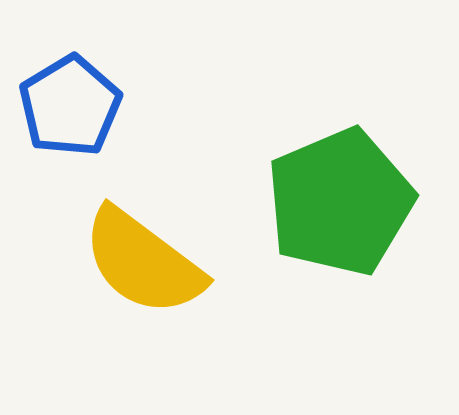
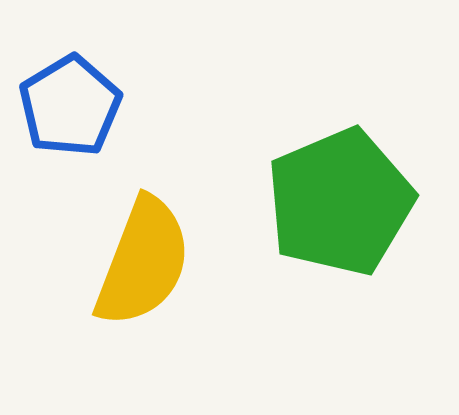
yellow semicircle: rotated 106 degrees counterclockwise
